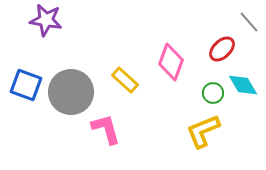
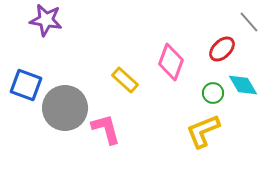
gray circle: moved 6 px left, 16 px down
